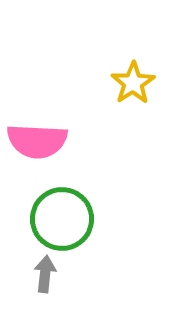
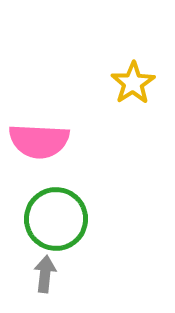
pink semicircle: moved 2 px right
green circle: moved 6 px left
